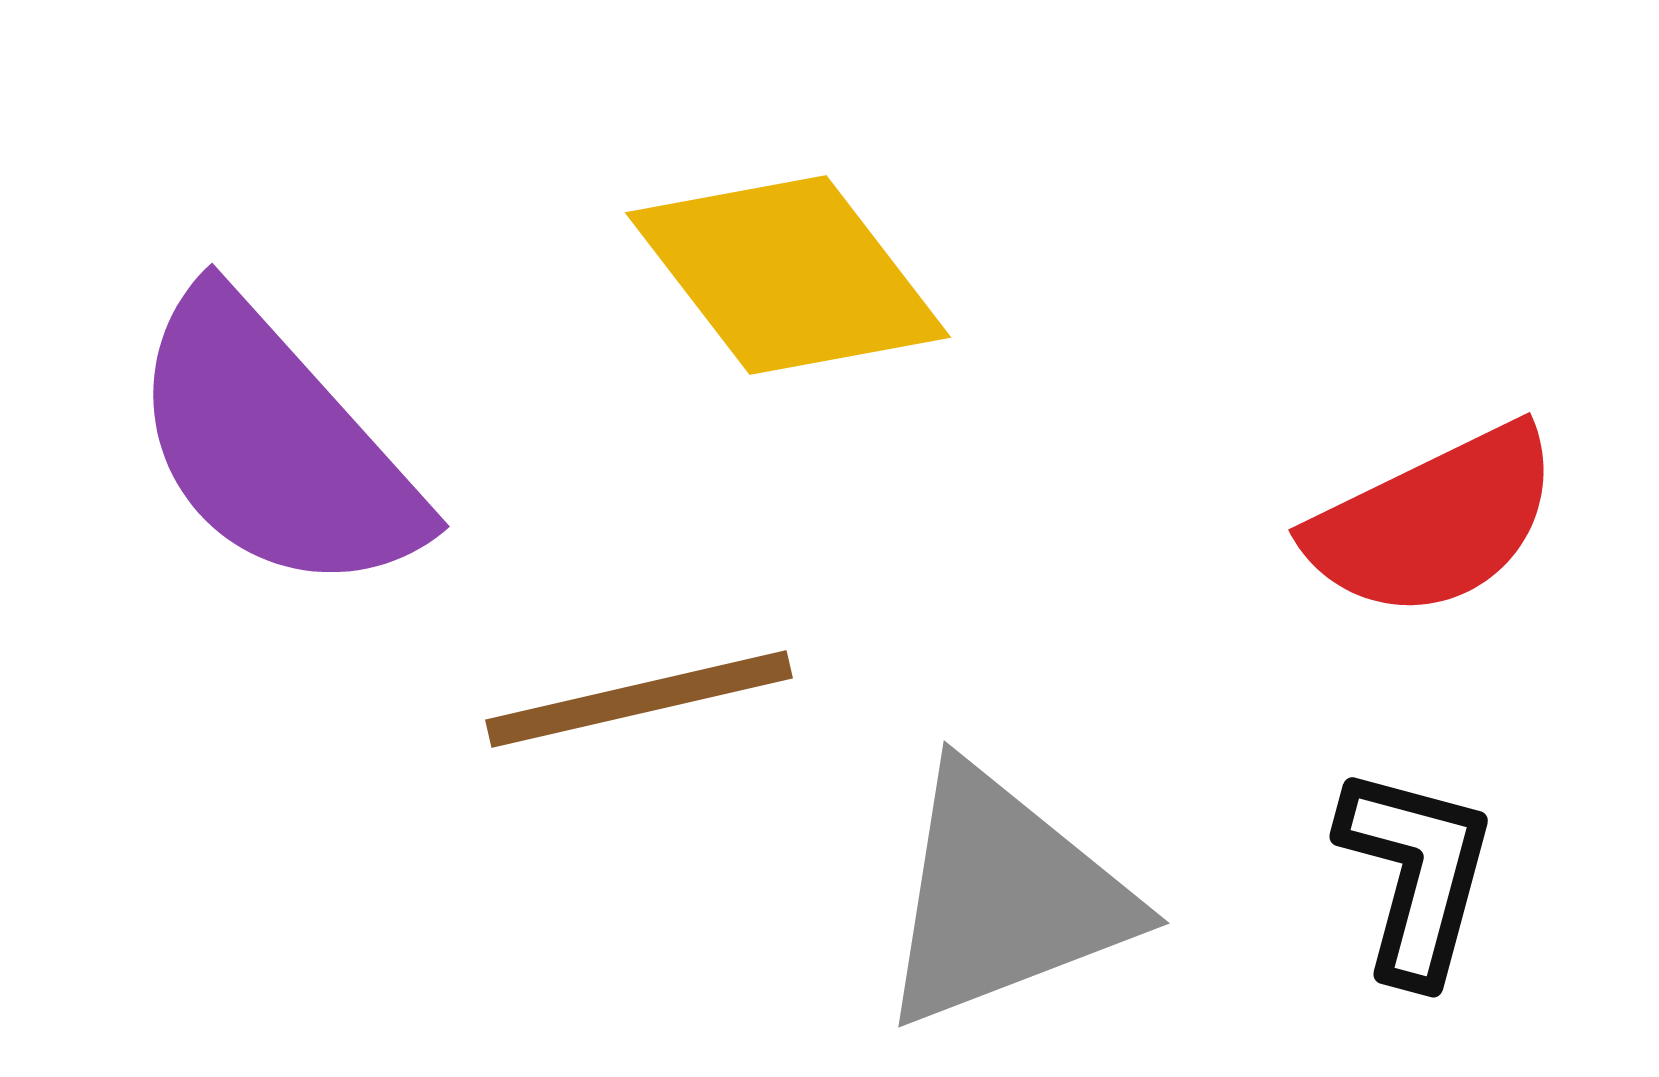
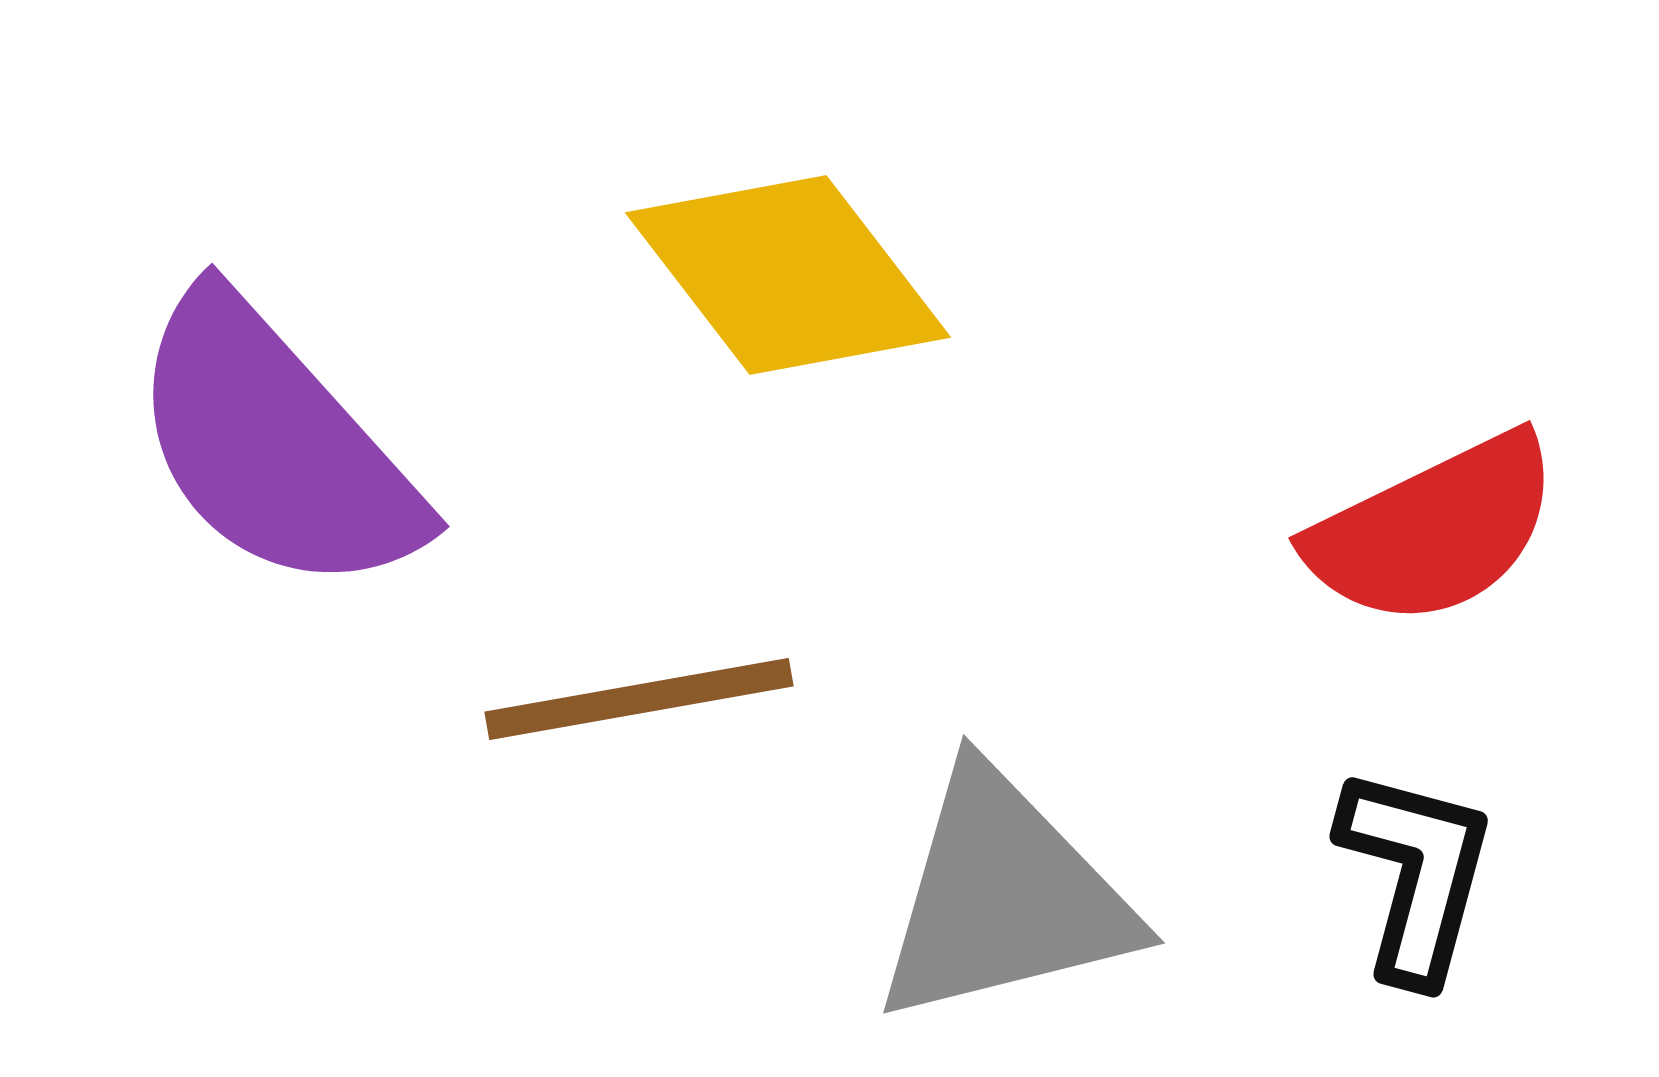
red semicircle: moved 8 px down
brown line: rotated 3 degrees clockwise
gray triangle: rotated 7 degrees clockwise
